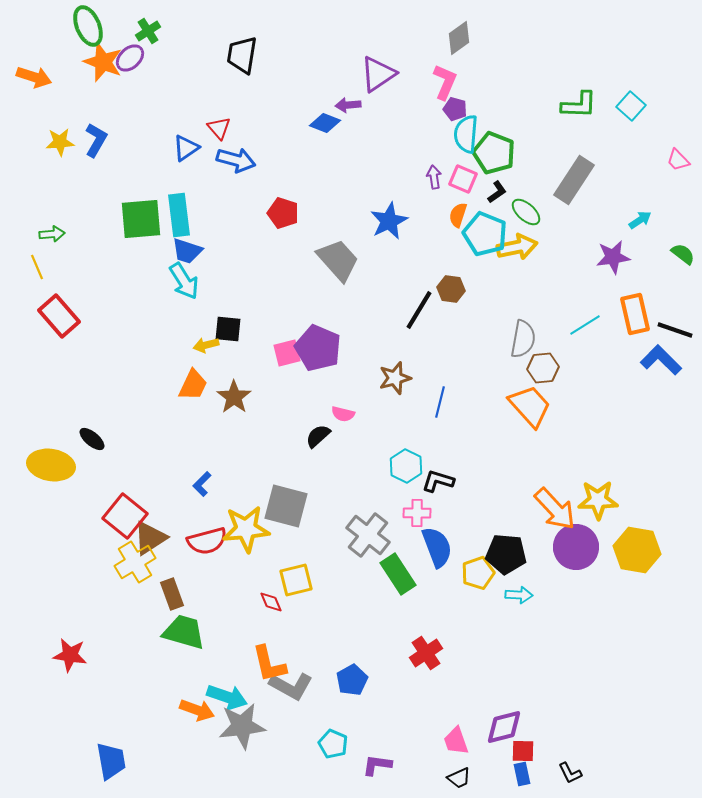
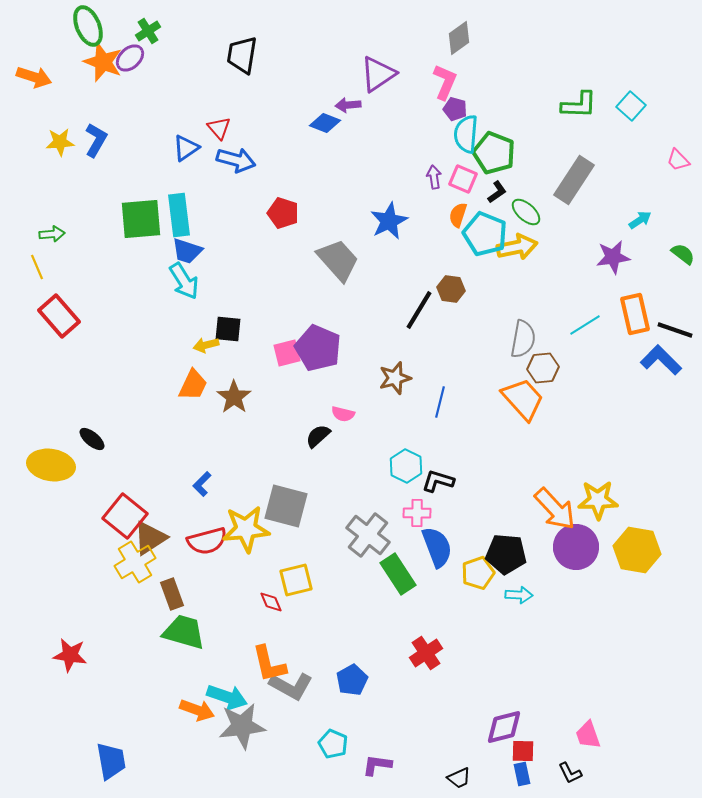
orange trapezoid at (530, 406): moved 7 px left, 7 px up
pink trapezoid at (456, 741): moved 132 px right, 6 px up
